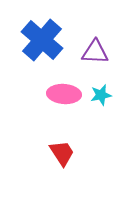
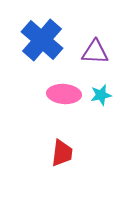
red trapezoid: rotated 40 degrees clockwise
